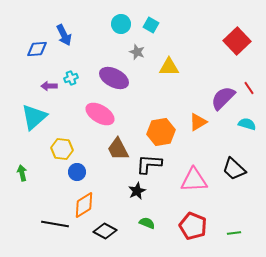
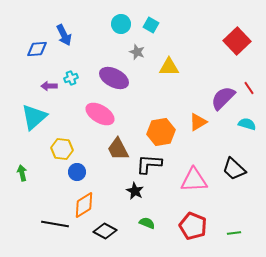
black star: moved 2 px left; rotated 18 degrees counterclockwise
